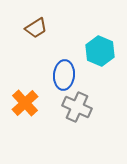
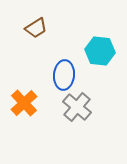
cyan hexagon: rotated 16 degrees counterclockwise
orange cross: moved 1 px left
gray cross: rotated 16 degrees clockwise
